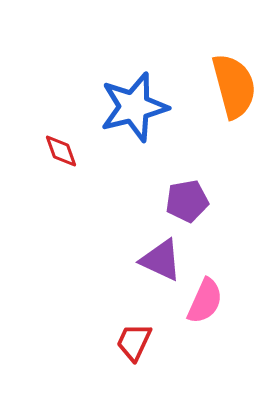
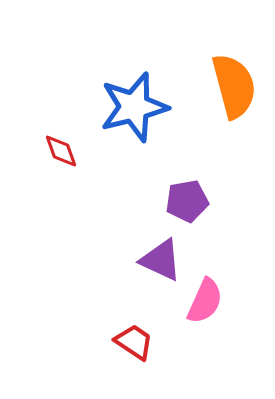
red trapezoid: rotated 99 degrees clockwise
